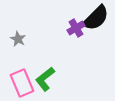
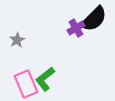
black semicircle: moved 2 px left, 1 px down
gray star: moved 1 px left, 1 px down; rotated 14 degrees clockwise
pink rectangle: moved 4 px right, 1 px down
